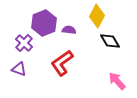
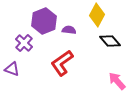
yellow diamond: moved 1 px up
purple hexagon: moved 2 px up
black diamond: rotated 10 degrees counterclockwise
purple triangle: moved 7 px left
